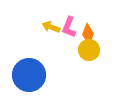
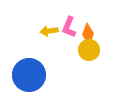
yellow arrow: moved 2 px left, 4 px down; rotated 30 degrees counterclockwise
